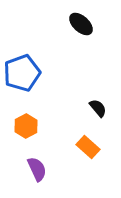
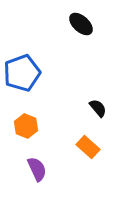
orange hexagon: rotated 10 degrees counterclockwise
